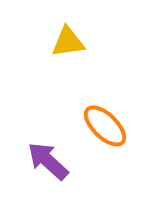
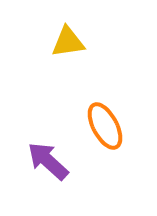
orange ellipse: rotated 18 degrees clockwise
